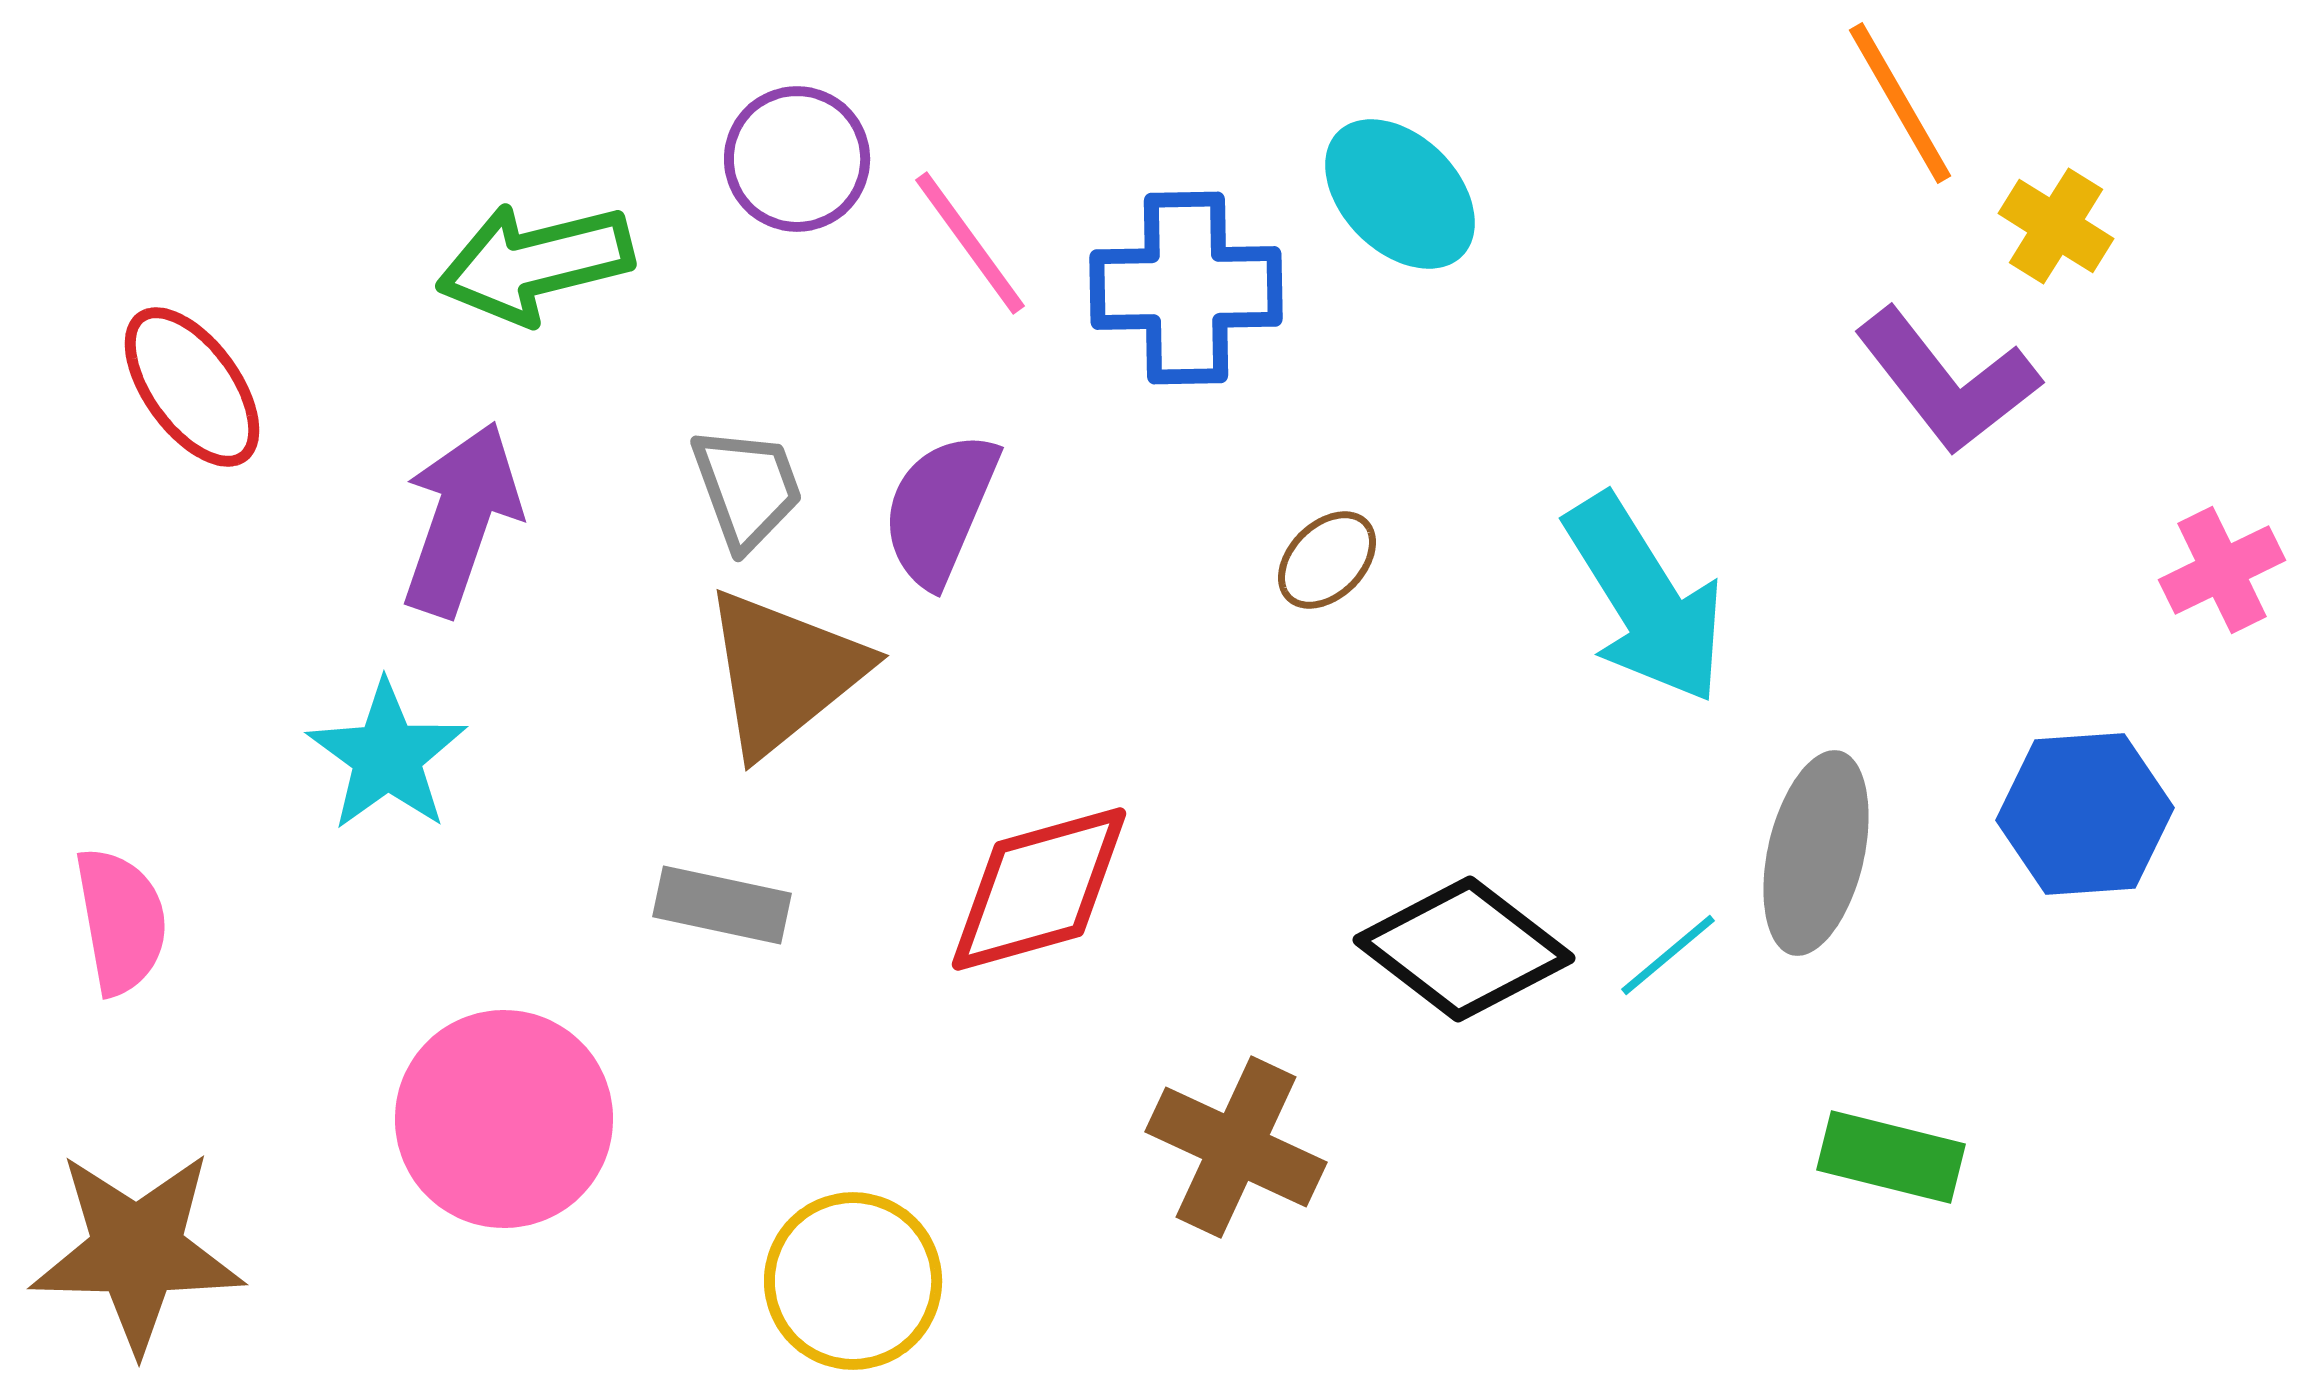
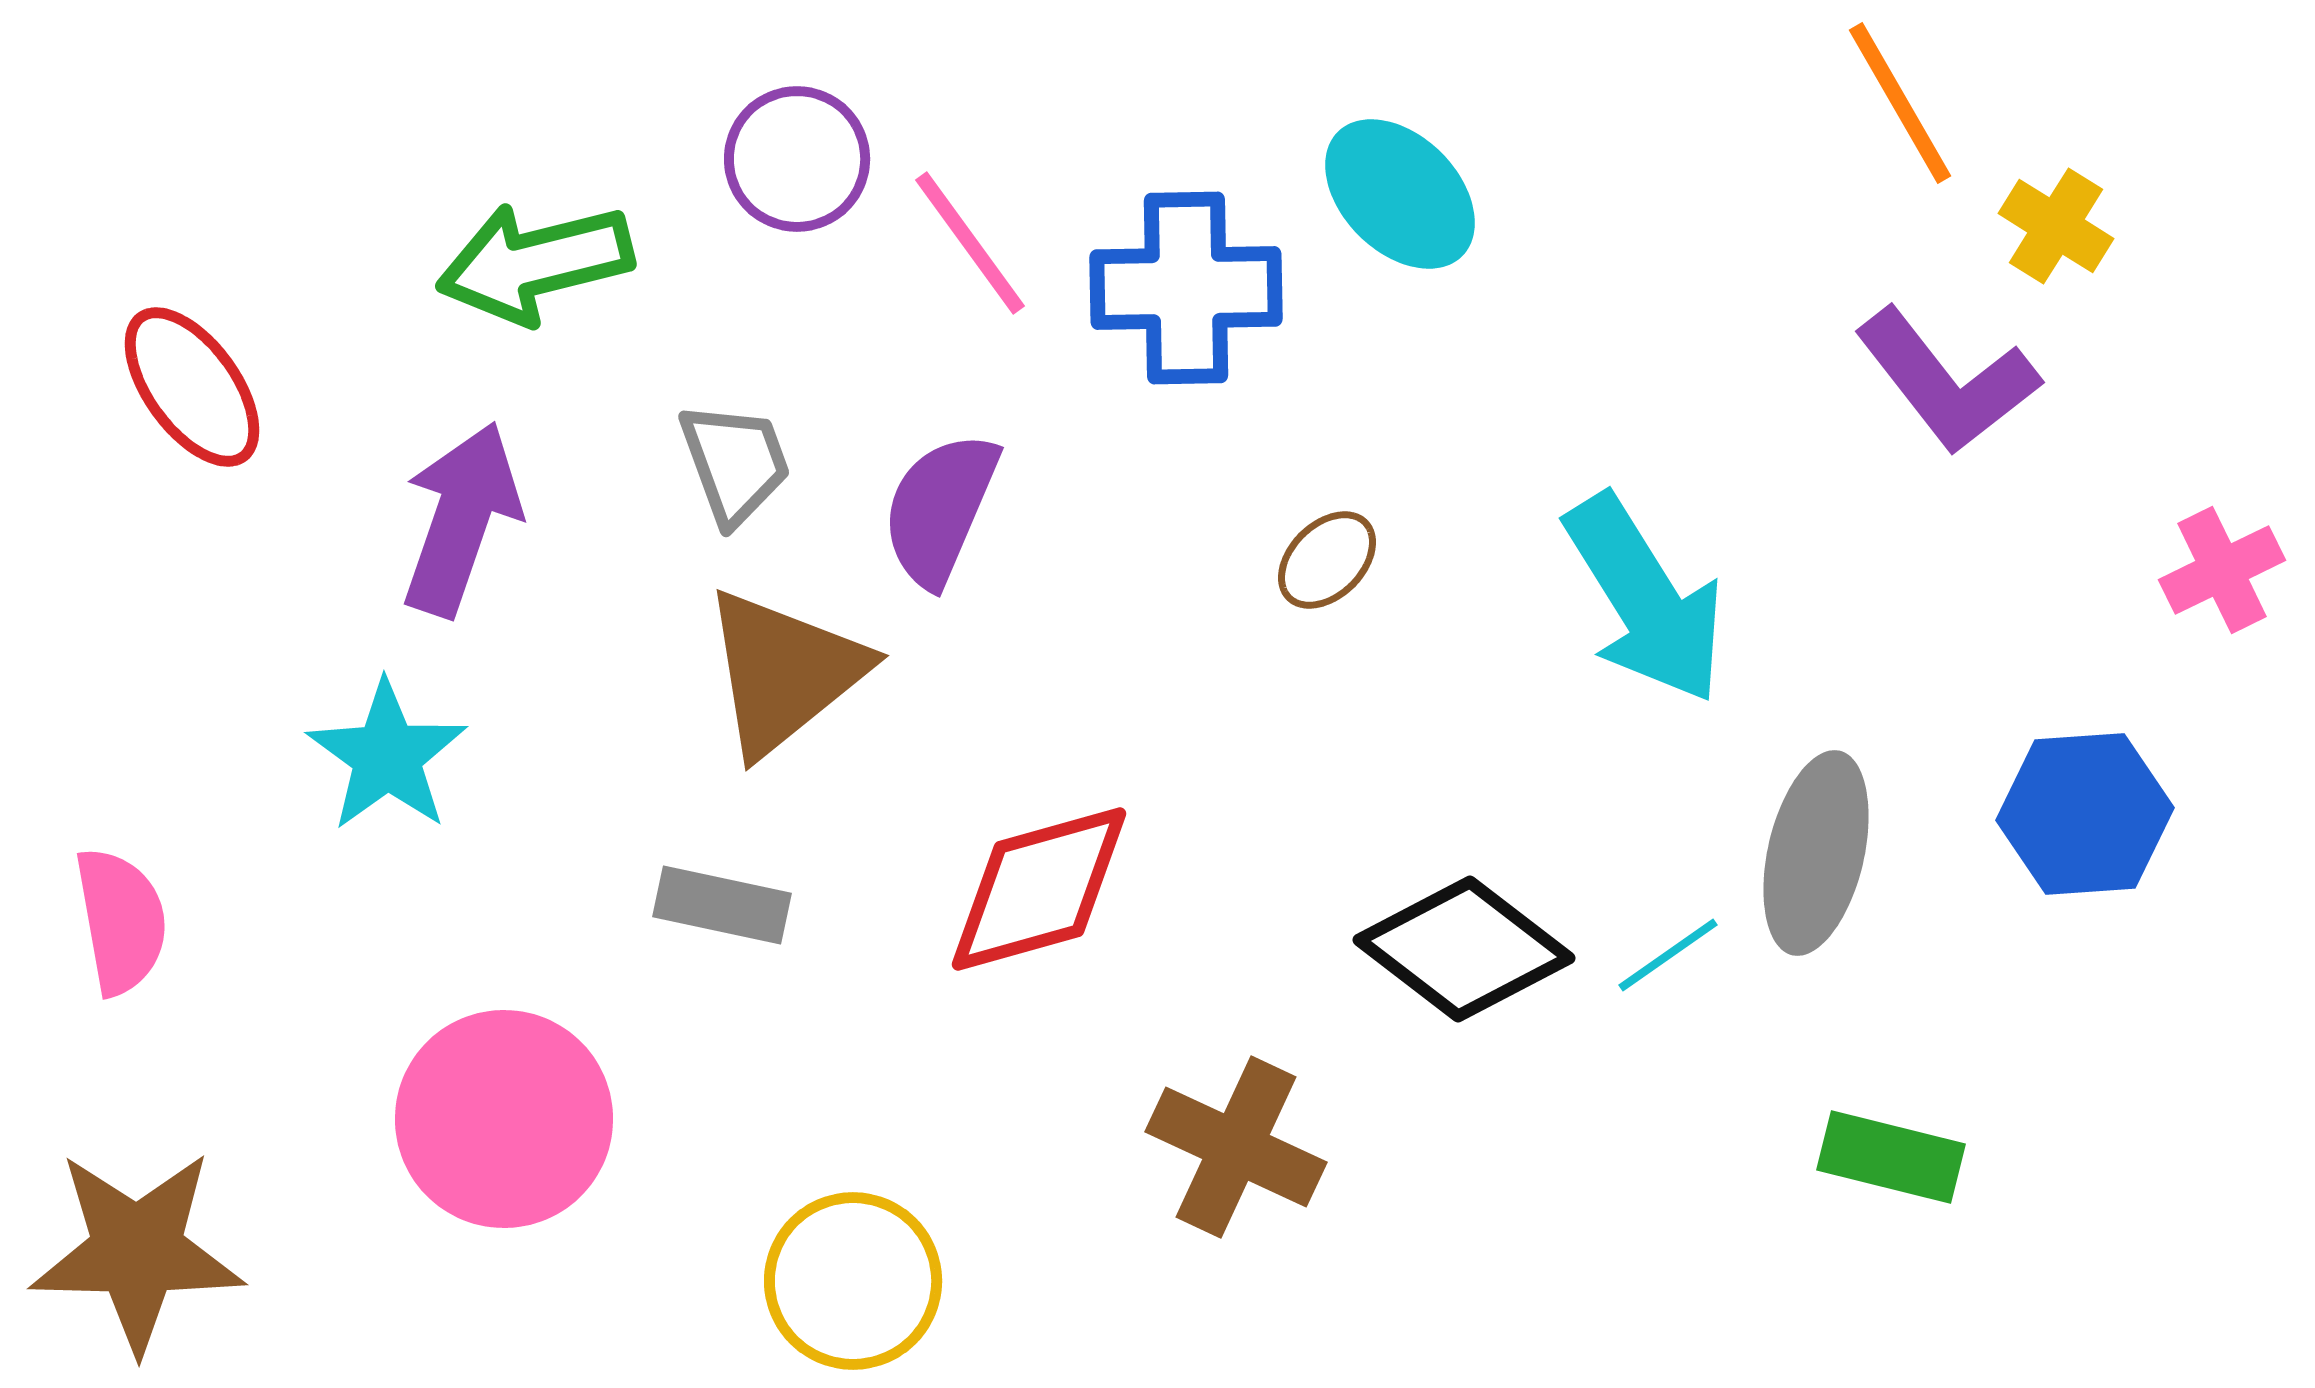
gray trapezoid: moved 12 px left, 25 px up
cyan line: rotated 5 degrees clockwise
